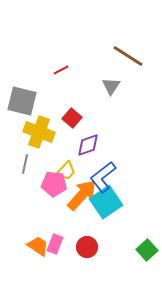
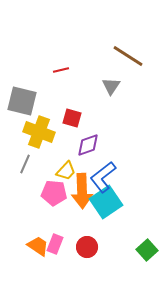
red line: rotated 14 degrees clockwise
red square: rotated 24 degrees counterclockwise
gray line: rotated 12 degrees clockwise
pink pentagon: moved 9 px down
orange arrow: moved 4 px up; rotated 136 degrees clockwise
